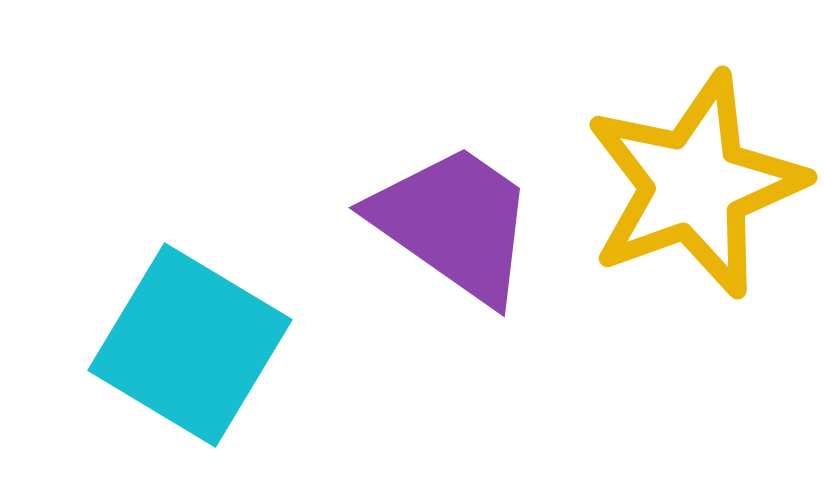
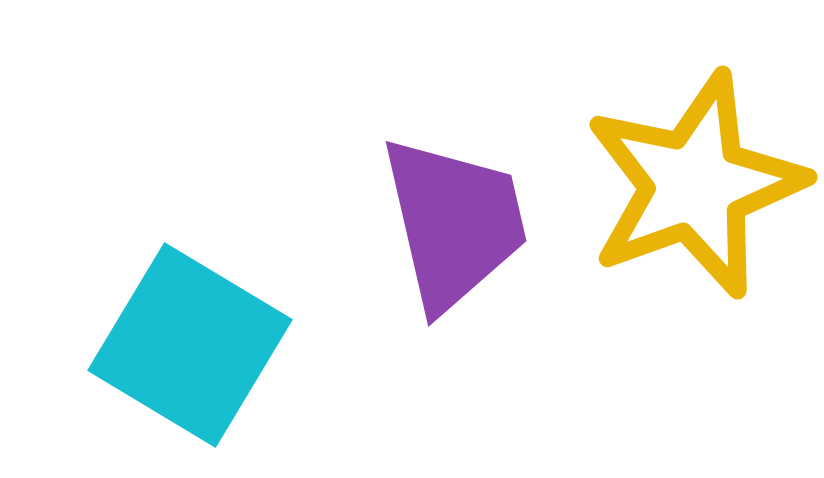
purple trapezoid: rotated 42 degrees clockwise
